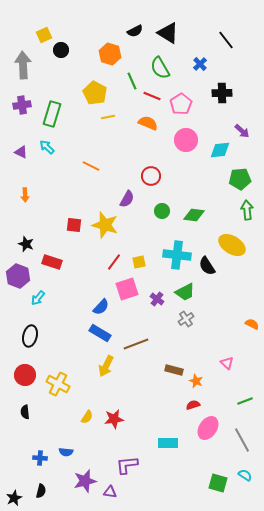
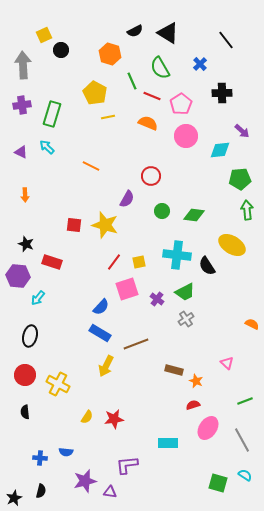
pink circle at (186, 140): moved 4 px up
purple hexagon at (18, 276): rotated 15 degrees counterclockwise
